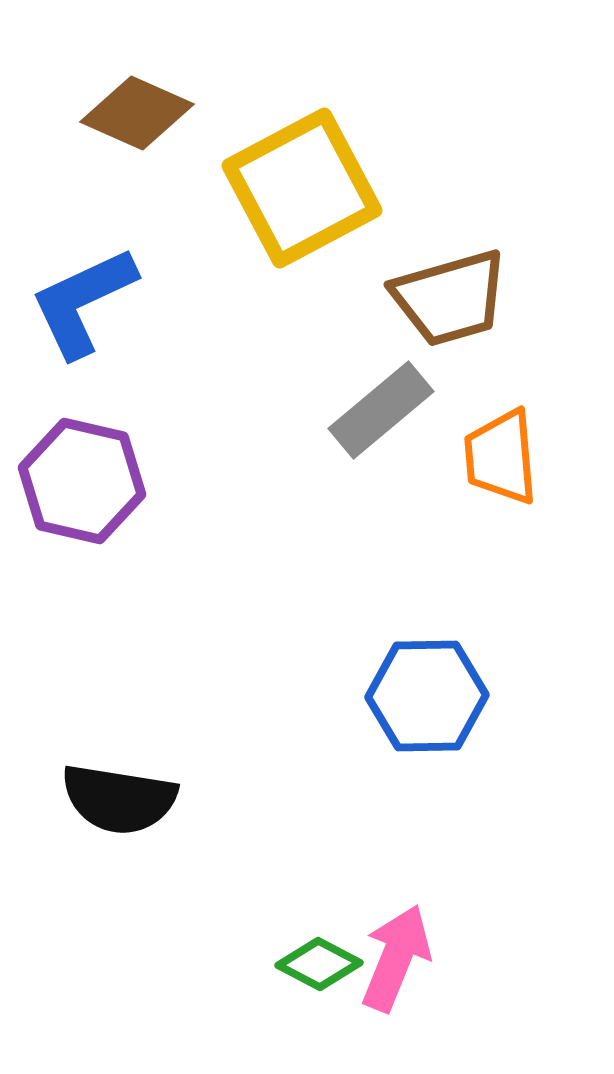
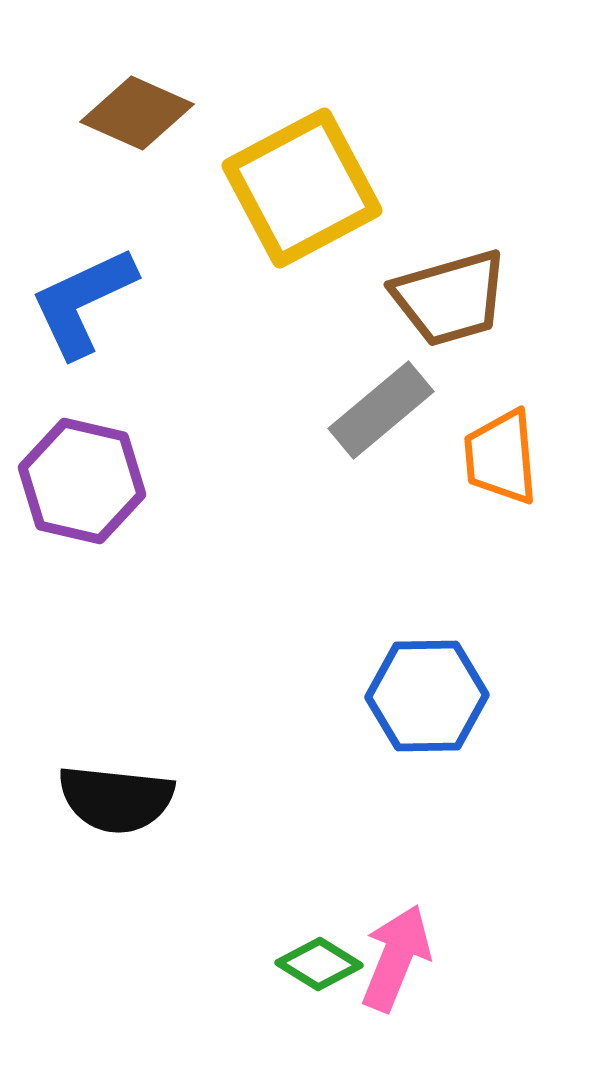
black semicircle: moved 3 px left; rotated 3 degrees counterclockwise
green diamond: rotated 4 degrees clockwise
